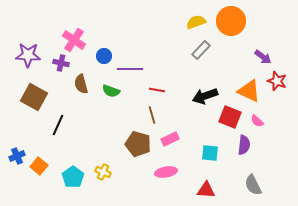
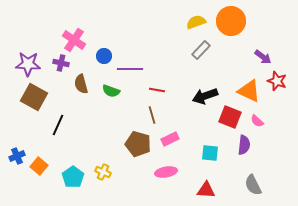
purple star: moved 9 px down
